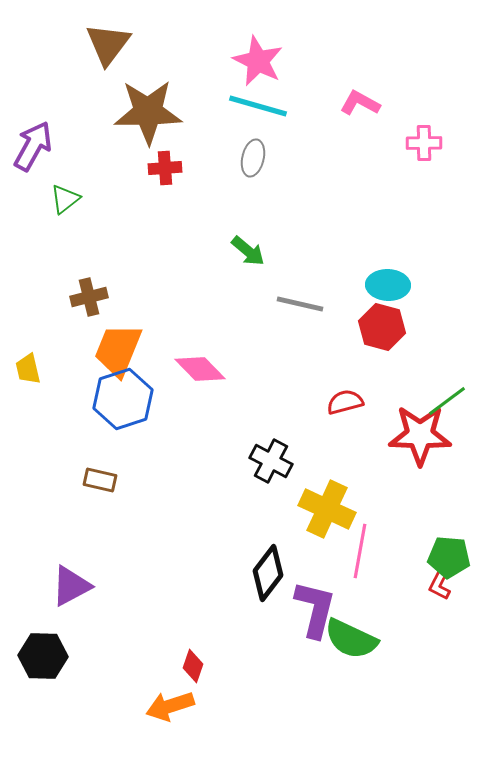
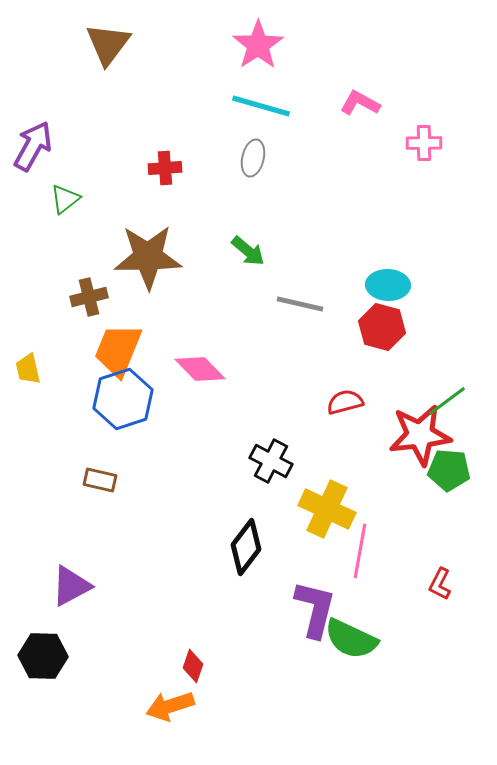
pink star: moved 16 px up; rotated 12 degrees clockwise
cyan line: moved 3 px right
brown star: moved 145 px down
red star: rotated 8 degrees counterclockwise
green pentagon: moved 87 px up
black diamond: moved 22 px left, 26 px up
